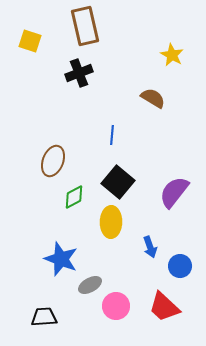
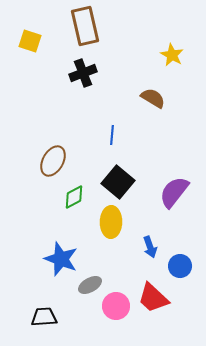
black cross: moved 4 px right
brown ellipse: rotated 8 degrees clockwise
red trapezoid: moved 11 px left, 9 px up
